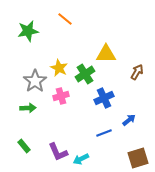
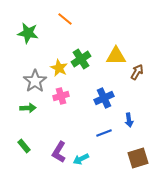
green star: moved 2 px down; rotated 20 degrees clockwise
yellow triangle: moved 10 px right, 2 px down
green cross: moved 4 px left, 15 px up
blue arrow: rotated 120 degrees clockwise
purple L-shape: moved 1 px right; rotated 55 degrees clockwise
